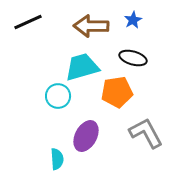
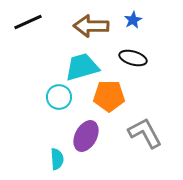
orange pentagon: moved 8 px left, 4 px down; rotated 8 degrees clockwise
cyan circle: moved 1 px right, 1 px down
gray L-shape: moved 1 px left
